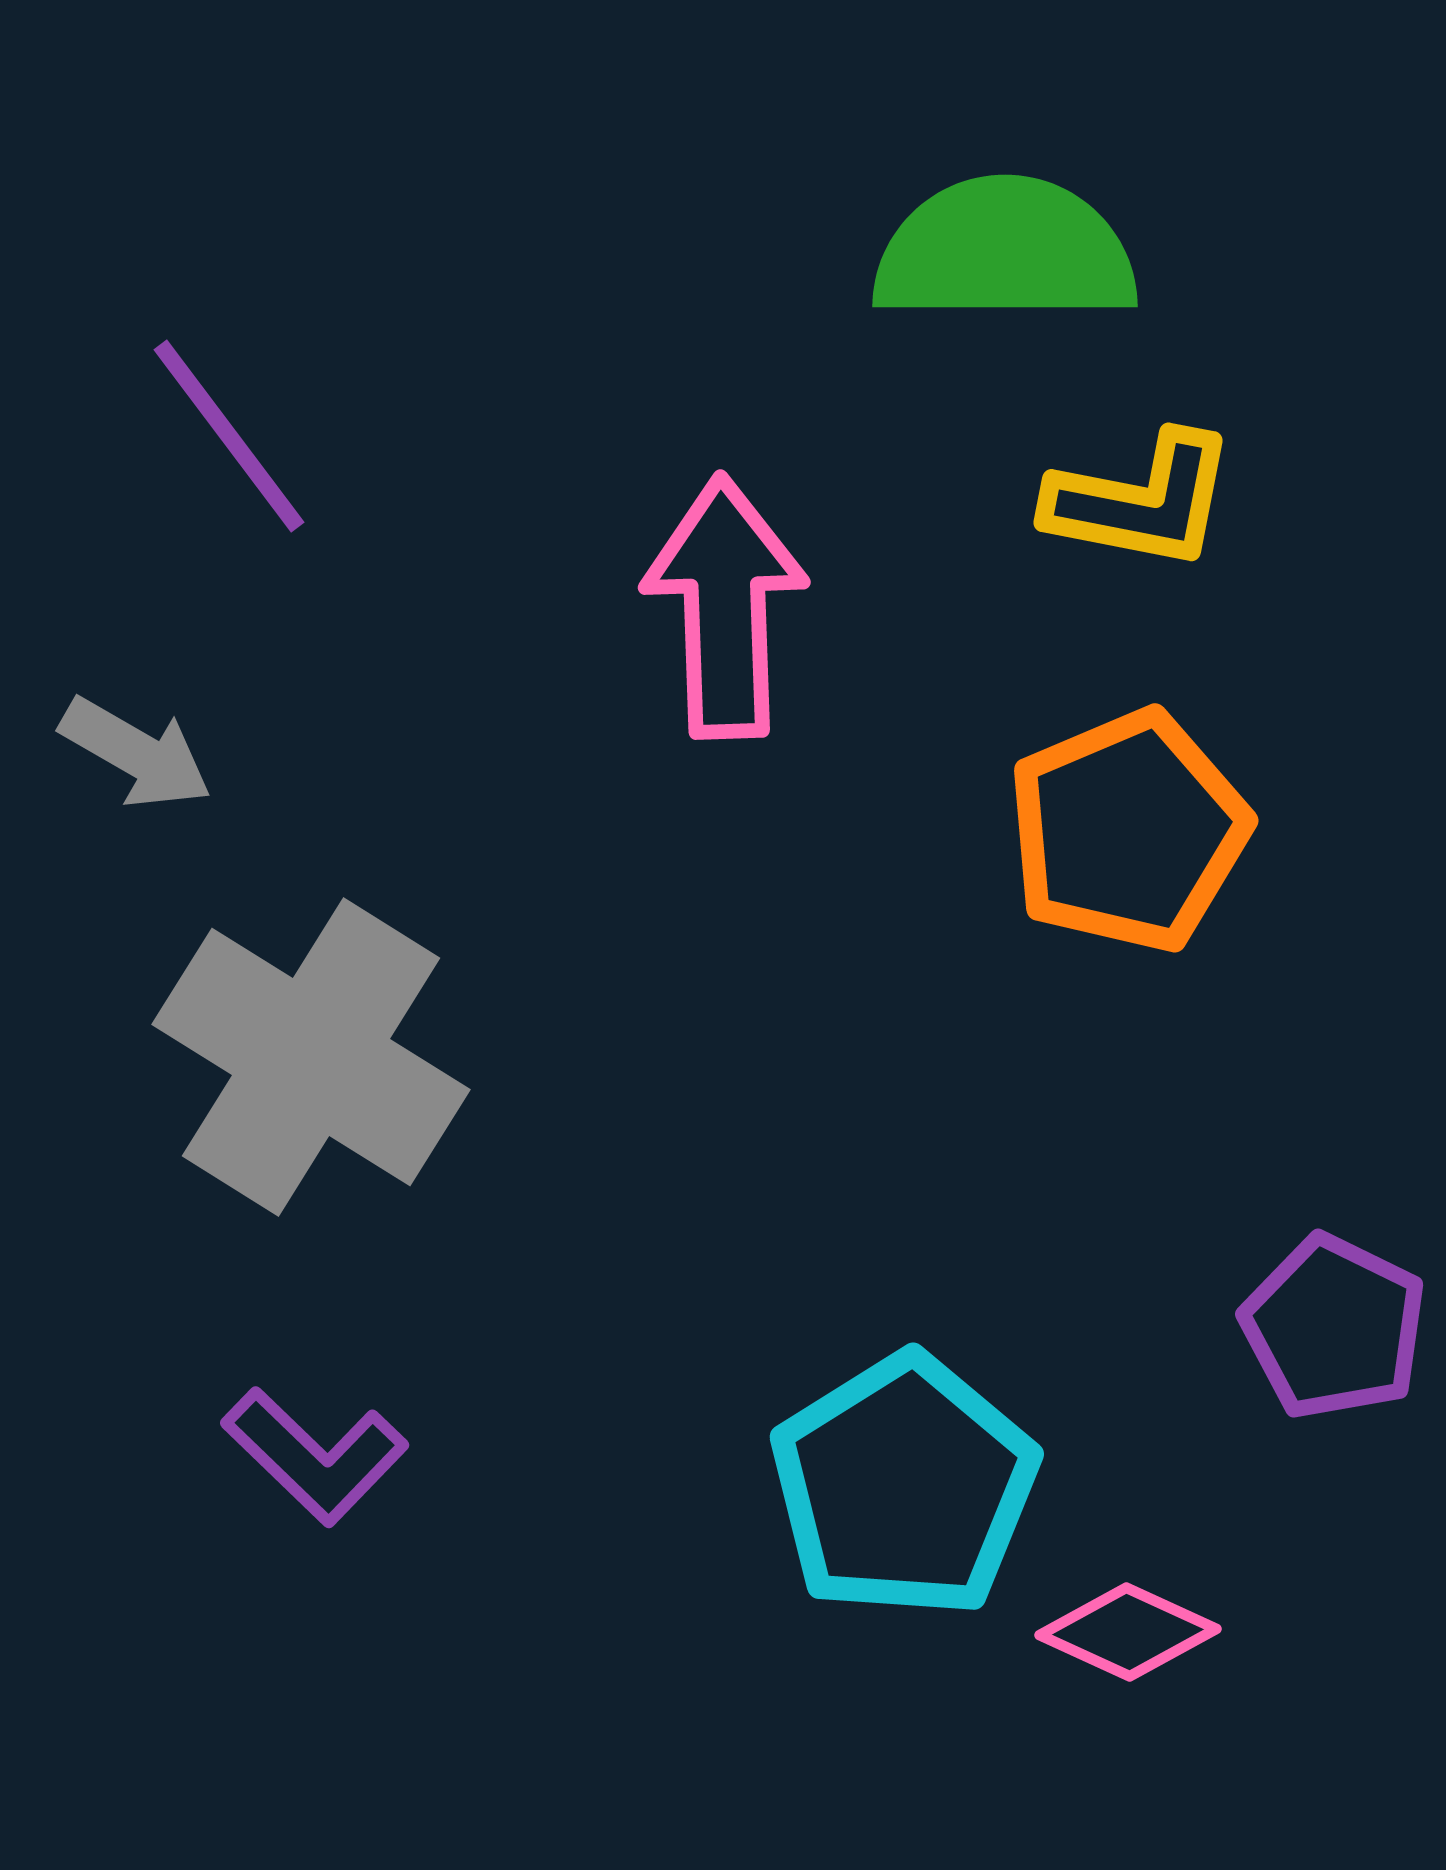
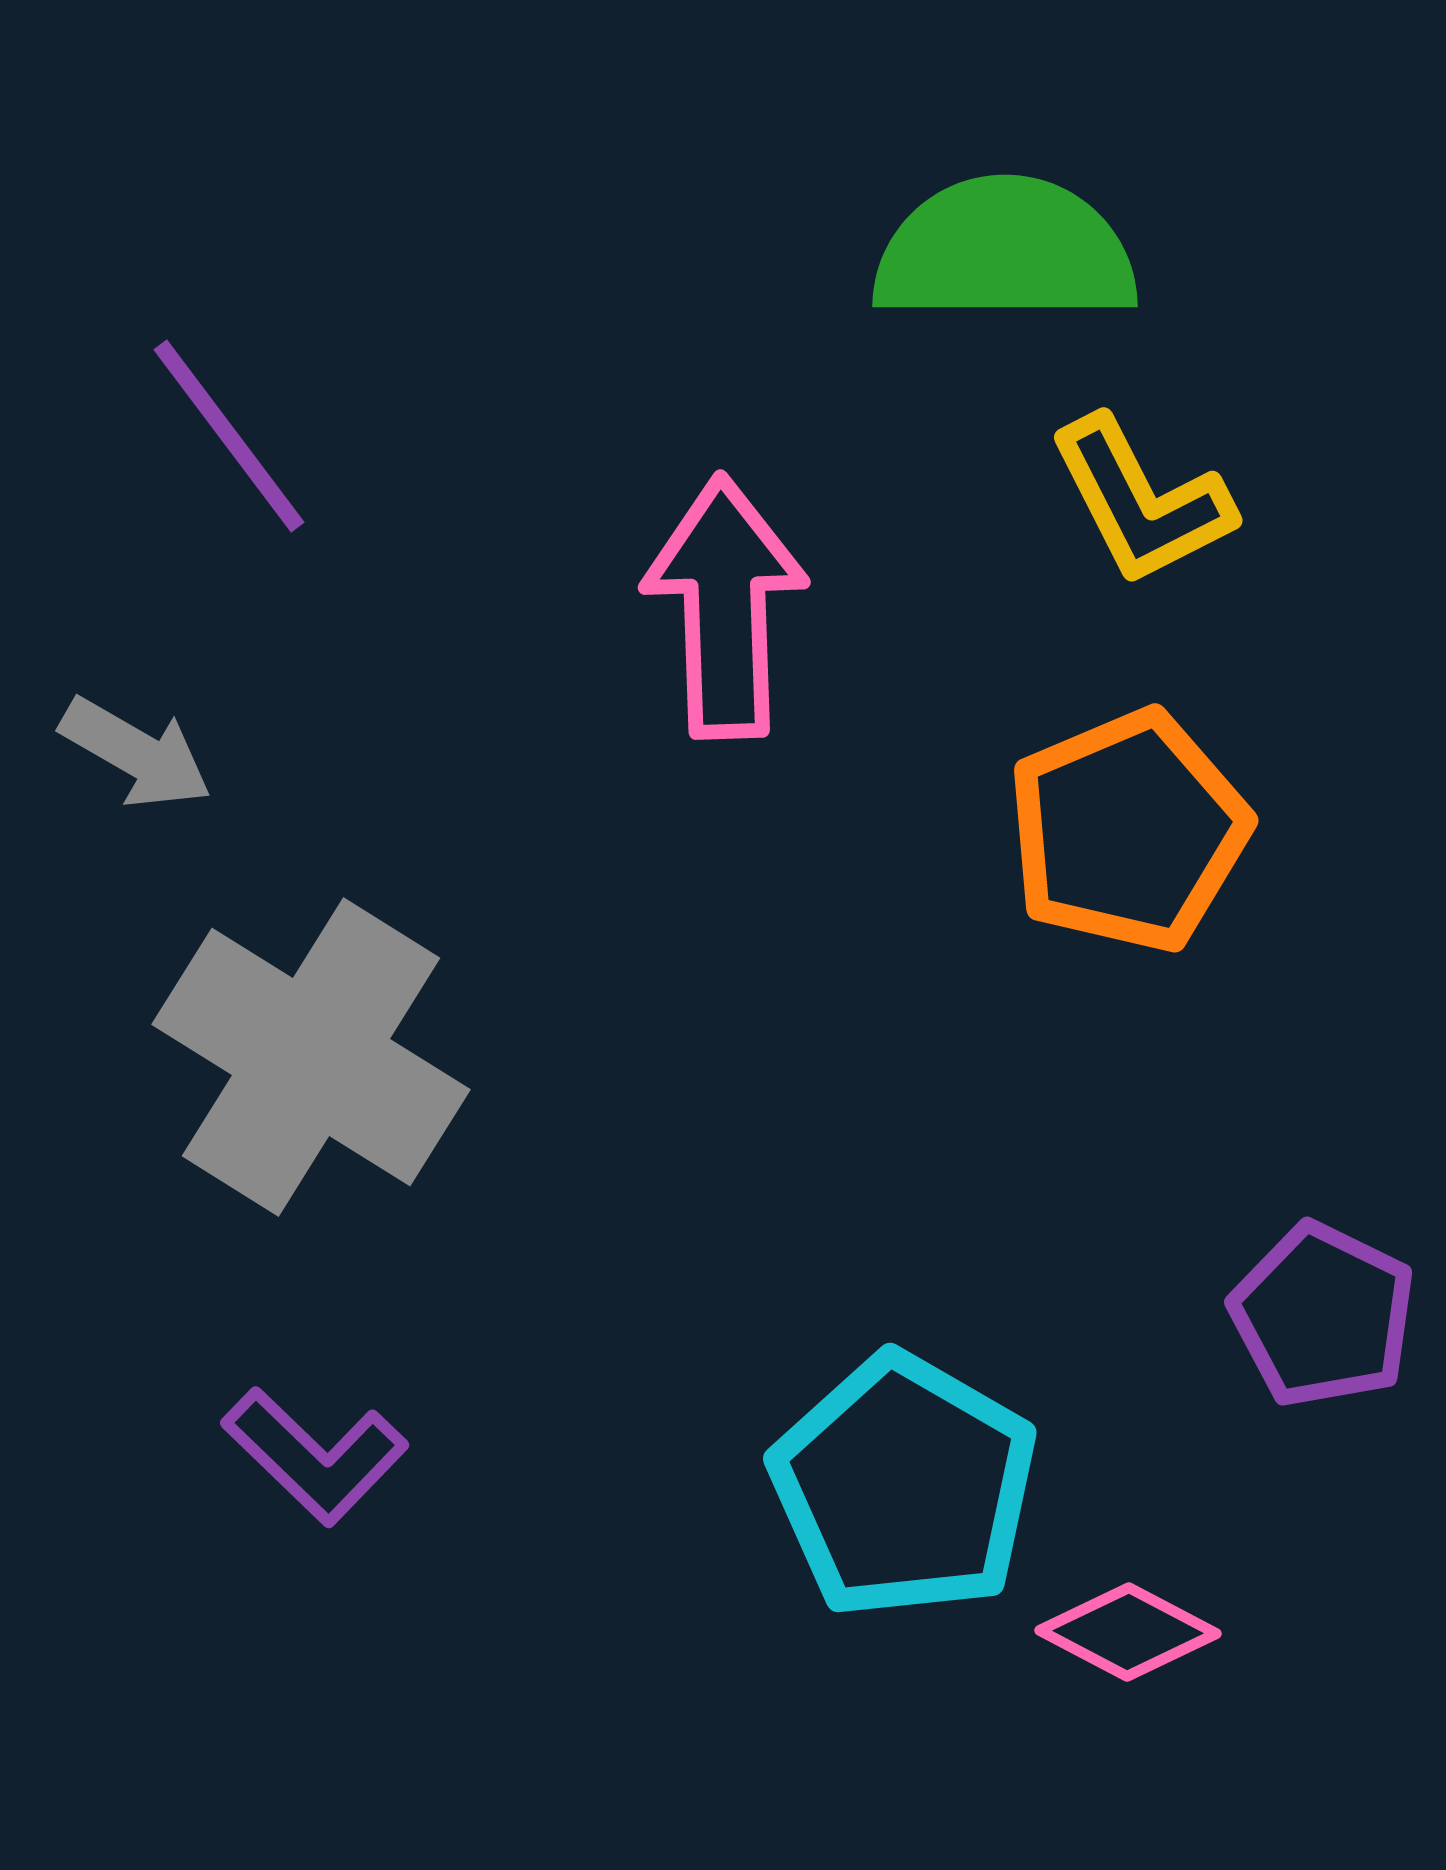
yellow L-shape: rotated 52 degrees clockwise
purple pentagon: moved 11 px left, 12 px up
cyan pentagon: rotated 10 degrees counterclockwise
pink diamond: rotated 3 degrees clockwise
